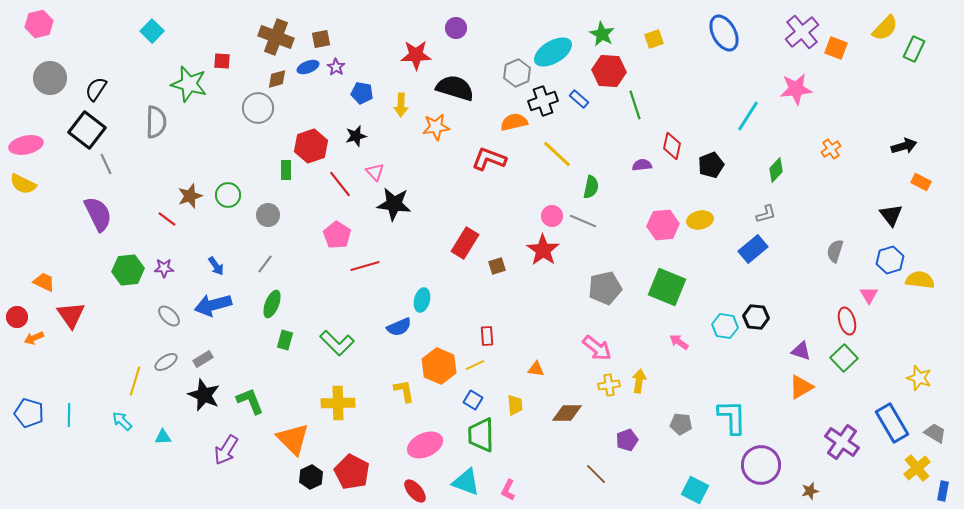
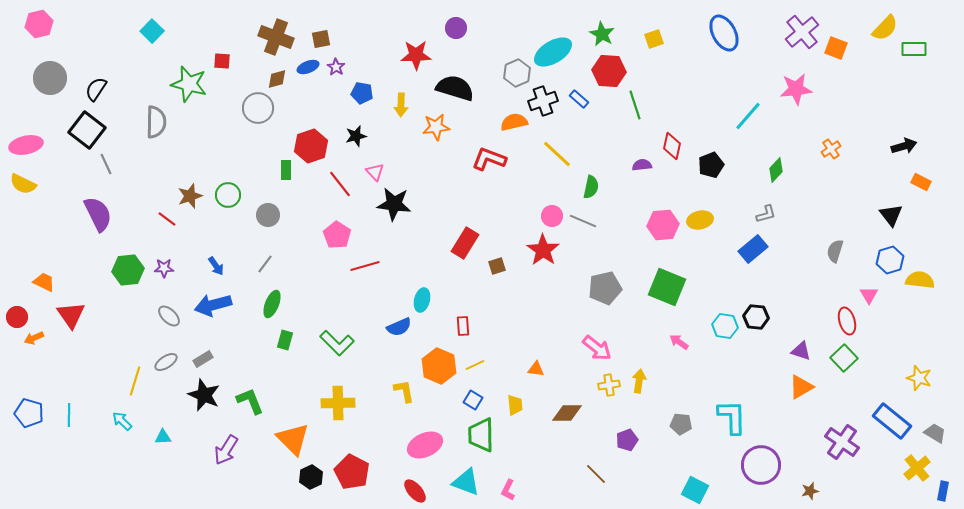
green rectangle at (914, 49): rotated 65 degrees clockwise
cyan line at (748, 116): rotated 8 degrees clockwise
red rectangle at (487, 336): moved 24 px left, 10 px up
blue rectangle at (892, 423): moved 2 px up; rotated 21 degrees counterclockwise
